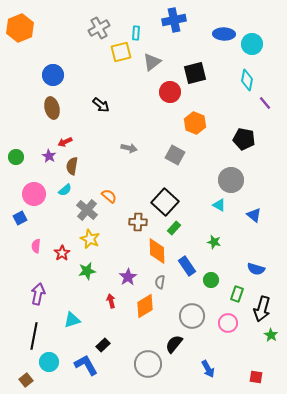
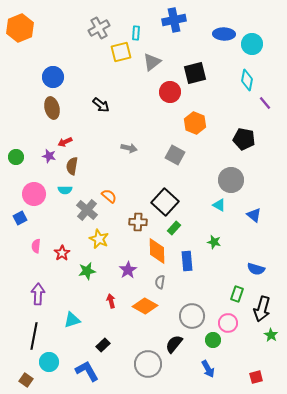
blue circle at (53, 75): moved 2 px down
purple star at (49, 156): rotated 16 degrees counterclockwise
cyan semicircle at (65, 190): rotated 40 degrees clockwise
yellow star at (90, 239): moved 9 px right
blue rectangle at (187, 266): moved 5 px up; rotated 30 degrees clockwise
purple star at (128, 277): moved 7 px up
green circle at (211, 280): moved 2 px right, 60 px down
purple arrow at (38, 294): rotated 10 degrees counterclockwise
orange diamond at (145, 306): rotated 60 degrees clockwise
blue L-shape at (86, 365): moved 1 px right, 6 px down
red square at (256, 377): rotated 24 degrees counterclockwise
brown square at (26, 380): rotated 16 degrees counterclockwise
